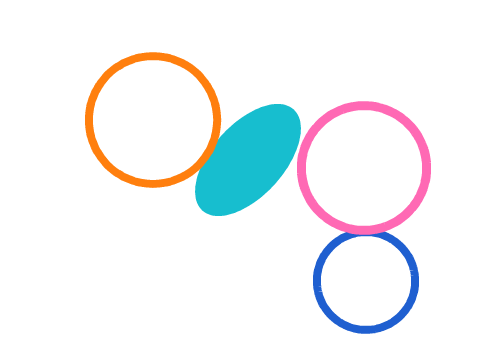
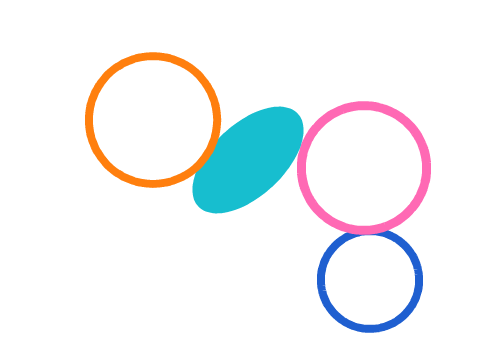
cyan ellipse: rotated 5 degrees clockwise
blue circle: moved 4 px right, 1 px up
